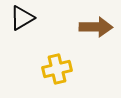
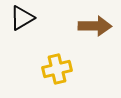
brown arrow: moved 1 px left, 1 px up
